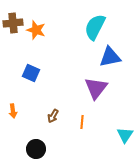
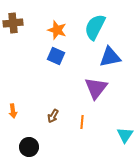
orange star: moved 21 px right
blue square: moved 25 px right, 17 px up
black circle: moved 7 px left, 2 px up
